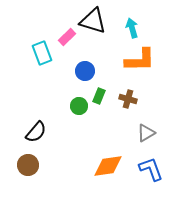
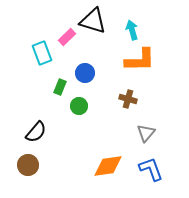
cyan arrow: moved 2 px down
blue circle: moved 2 px down
green rectangle: moved 39 px left, 9 px up
gray triangle: rotated 18 degrees counterclockwise
